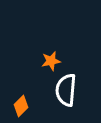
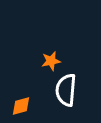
orange diamond: rotated 30 degrees clockwise
